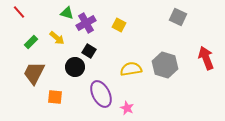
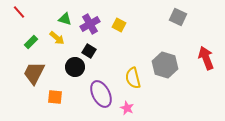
green triangle: moved 2 px left, 6 px down
purple cross: moved 4 px right, 1 px down
yellow semicircle: moved 2 px right, 9 px down; rotated 95 degrees counterclockwise
